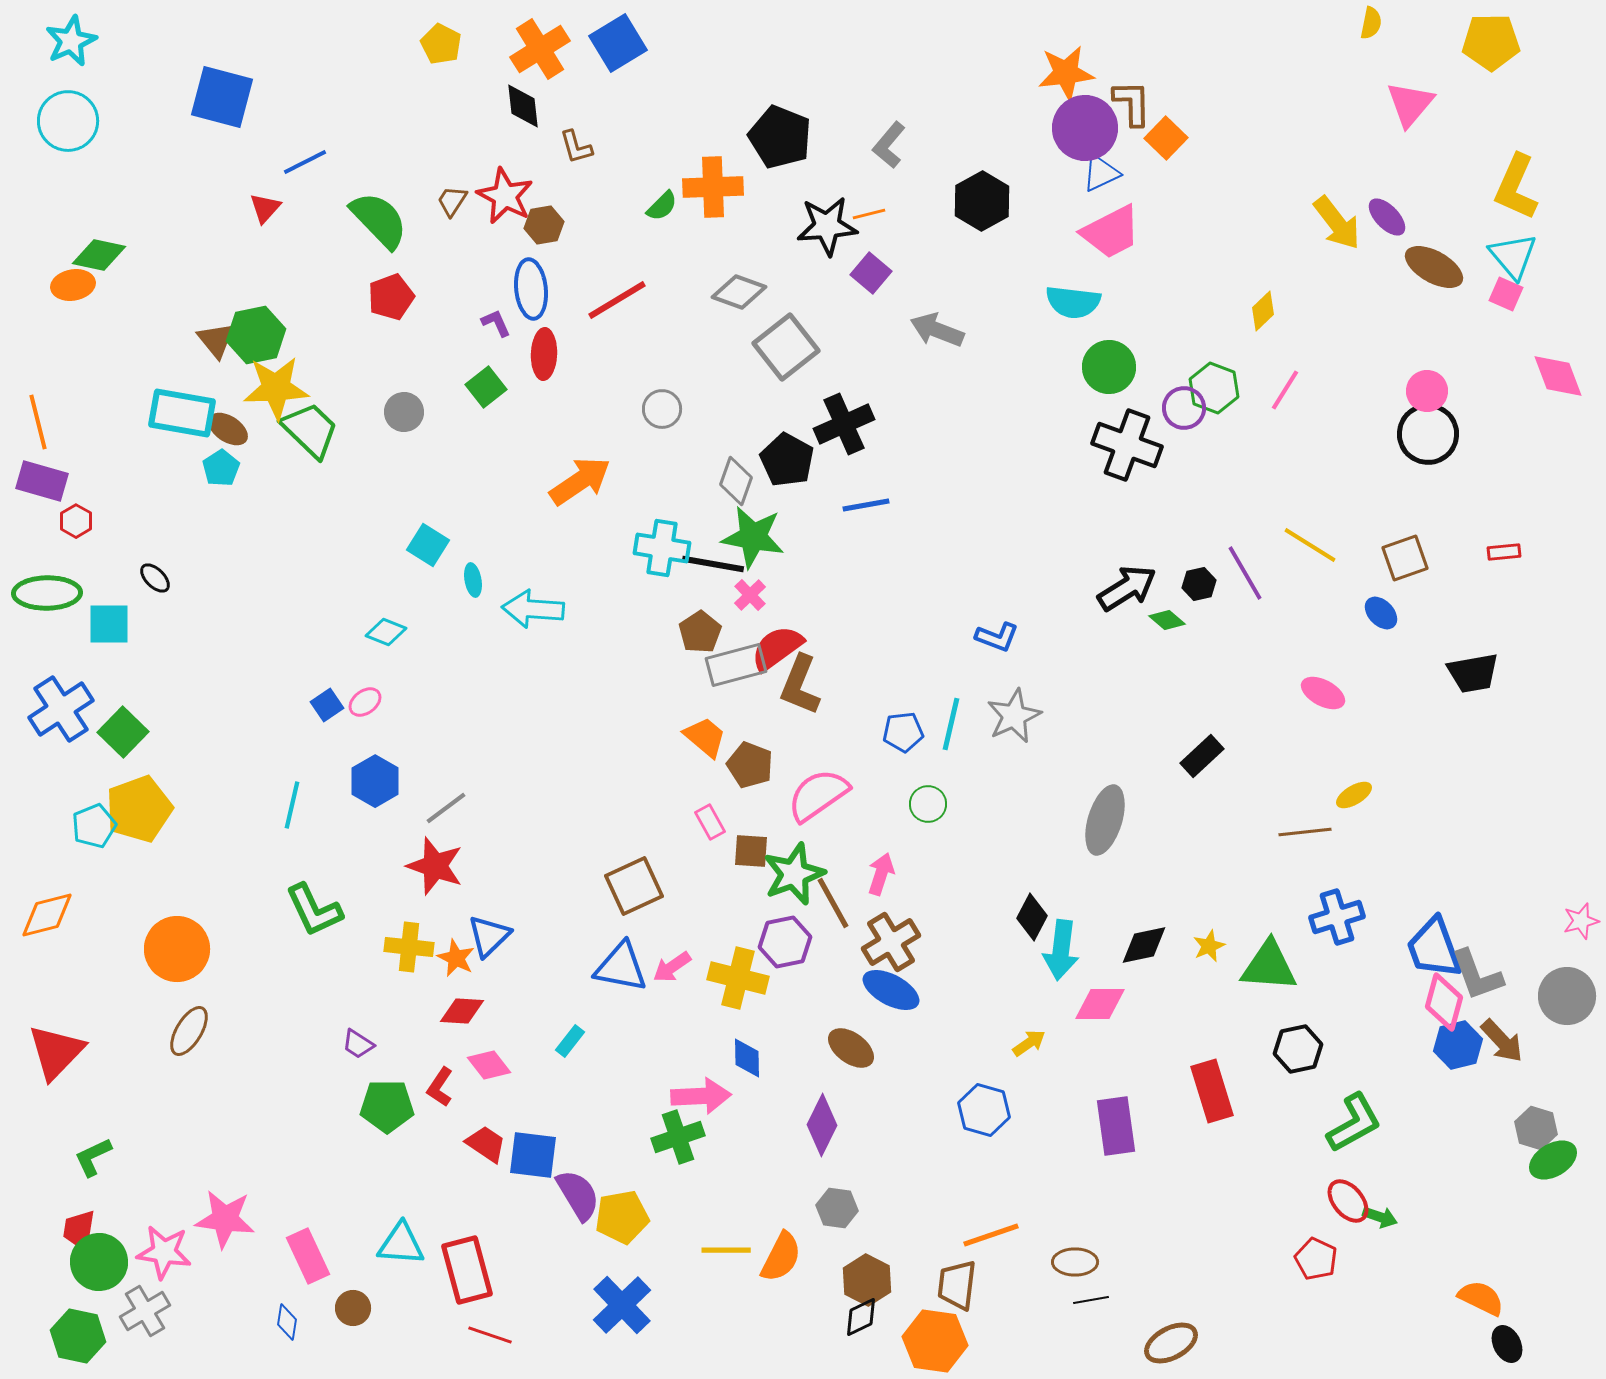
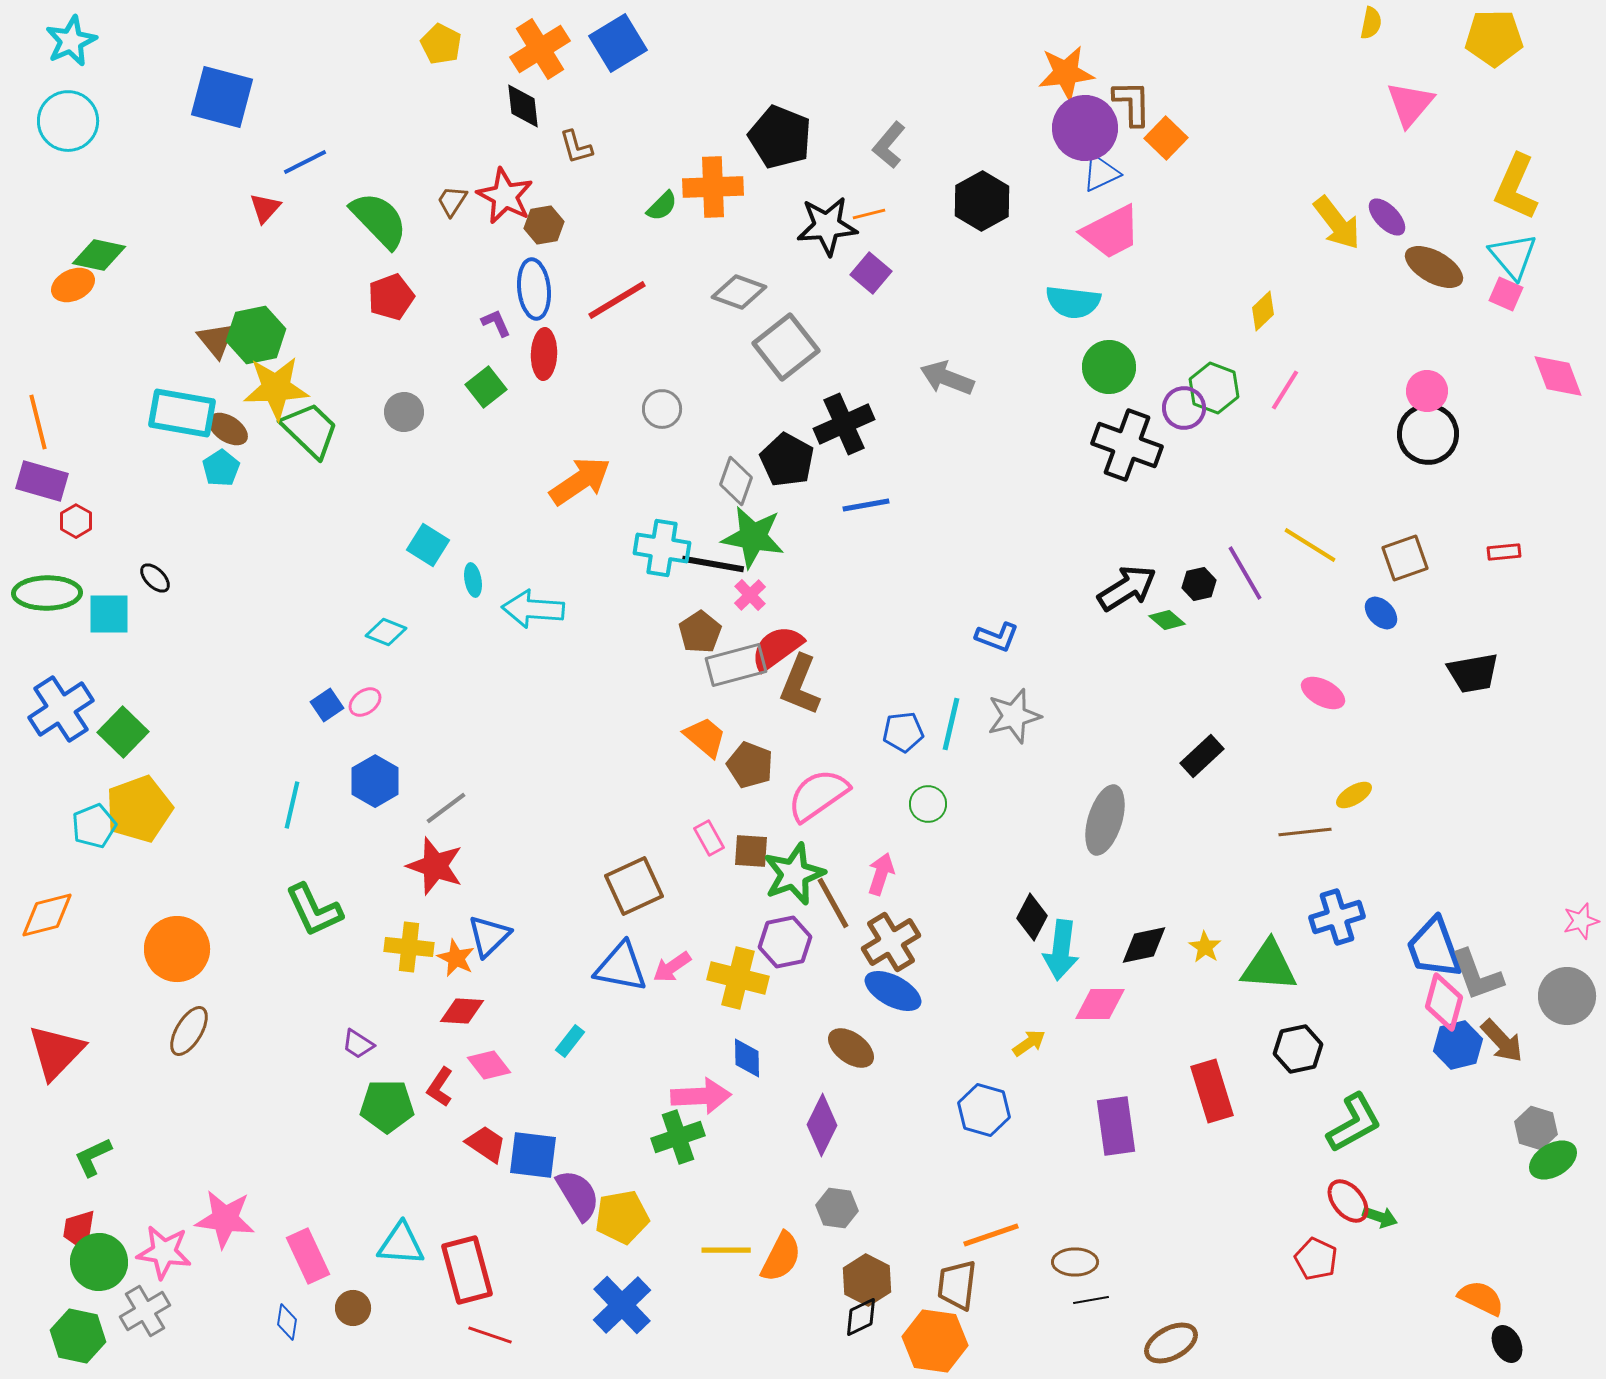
yellow pentagon at (1491, 42): moved 3 px right, 4 px up
orange ellipse at (73, 285): rotated 15 degrees counterclockwise
blue ellipse at (531, 289): moved 3 px right
gray arrow at (937, 330): moved 10 px right, 48 px down
cyan square at (109, 624): moved 10 px up
gray star at (1014, 716): rotated 10 degrees clockwise
pink rectangle at (710, 822): moved 1 px left, 16 px down
yellow star at (1209, 946): moved 4 px left, 1 px down; rotated 16 degrees counterclockwise
blue ellipse at (891, 990): moved 2 px right, 1 px down
